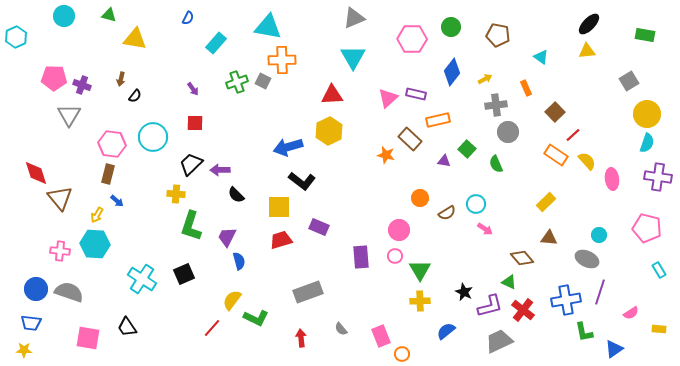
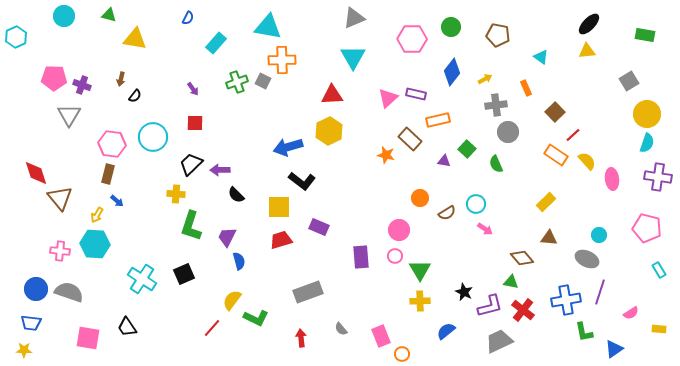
green triangle at (509, 282): moved 2 px right; rotated 14 degrees counterclockwise
